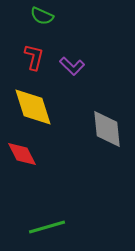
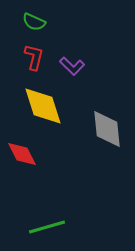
green semicircle: moved 8 px left, 6 px down
yellow diamond: moved 10 px right, 1 px up
